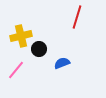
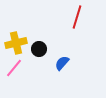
yellow cross: moved 5 px left, 7 px down
blue semicircle: rotated 28 degrees counterclockwise
pink line: moved 2 px left, 2 px up
